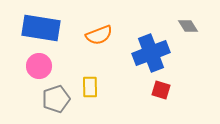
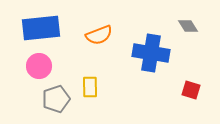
blue rectangle: rotated 15 degrees counterclockwise
blue cross: rotated 30 degrees clockwise
red square: moved 30 px right
